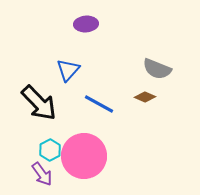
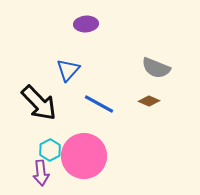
gray semicircle: moved 1 px left, 1 px up
brown diamond: moved 4 px right, 4 px down
purple arrow: moved 1 px left, 1 px up; rotated 30 degrees clockwise
